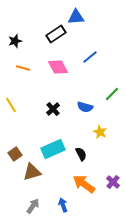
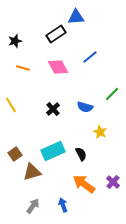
cyan rectangle: moved 2 px down
